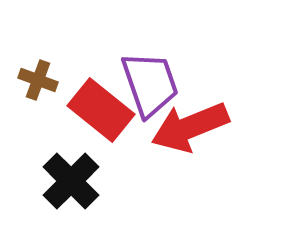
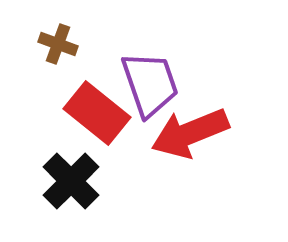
brown cross: moved 20 px right, 36 px up
red rectangle: moved 4 px left, 3 px down
red arrow: moved 6 px down
